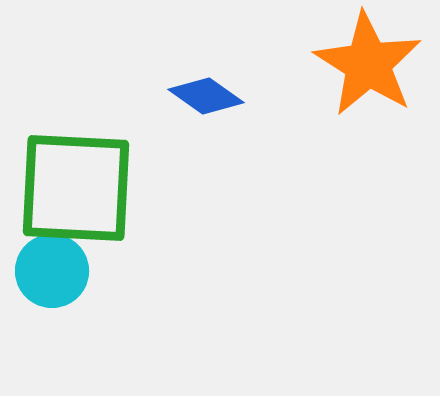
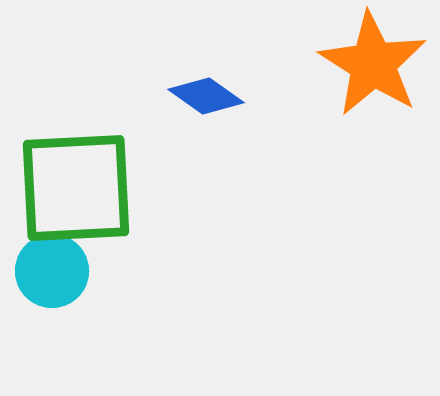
orange star: moved 5 px right
green square: rotated 6 degrees counterclockwise
